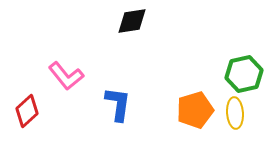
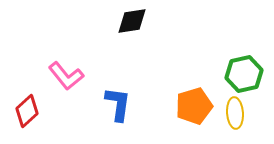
orange pentagon: moved 1 px left, 4 px up
